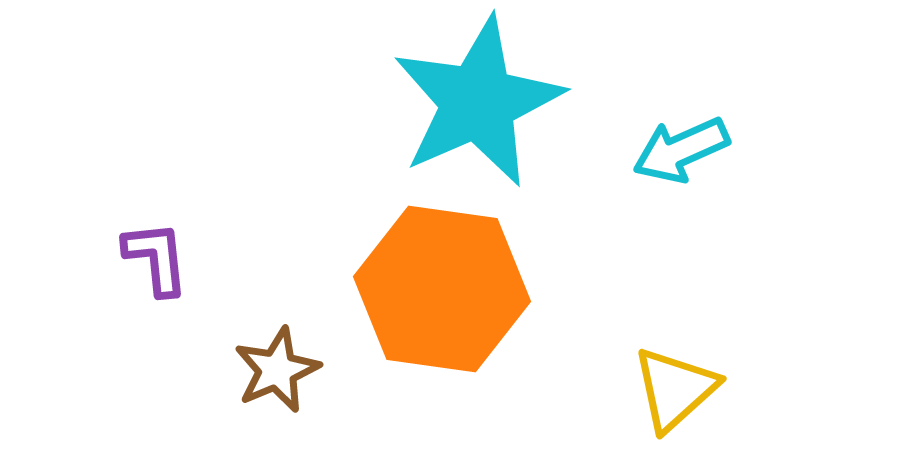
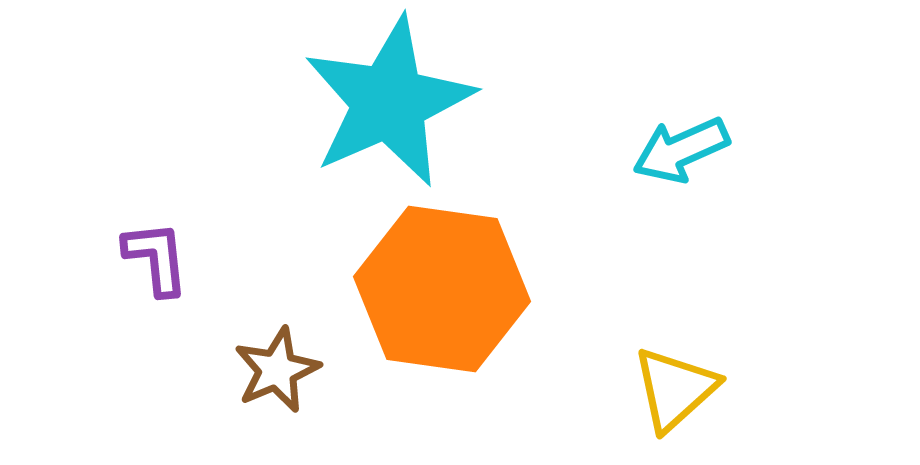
cyan star: moved 89 px left
